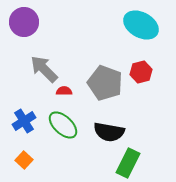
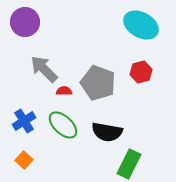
purple circle: moved 1 px right
gray pentagon: moved 7 px left
black semicircle: moved 2 px left
green rectangle: moved 1 px right, 1 px down
